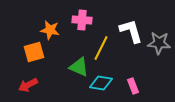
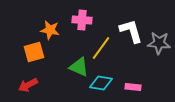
yellow line: rotated 10 degrees clockwise
pink rectangle: moved 1 px down; rotated 63 degrees counterclockwise
